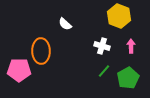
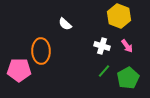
pink arrow: moved 4 px left; rotated 144 degrees clockwise
